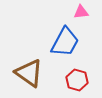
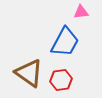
red hexagon: moved 16 px left; rotated 25 degrees counterclockwise
